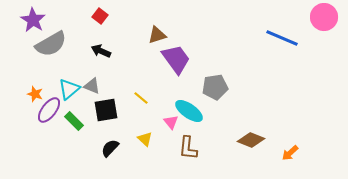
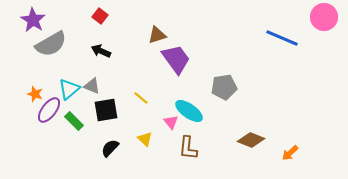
gray pentagon: moved 9 px right
